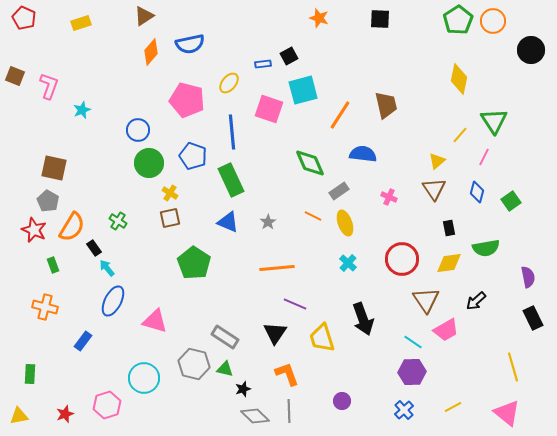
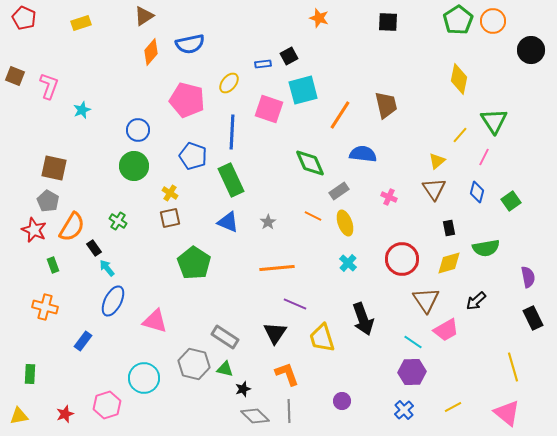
black square at (380, 19): moved 8 px right, 3 px down
blue line at (232, 132): rotated 8 degrees clockwise
green circle at (149, 163): moved 15 px left, 3 px down
yellow diamond at (449, 263): rotated 8 degrees counterclockwise
